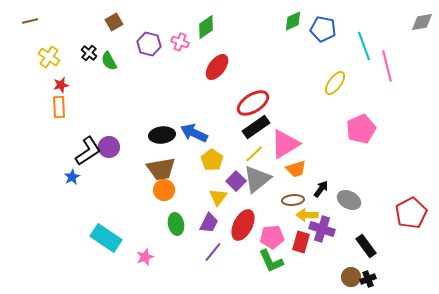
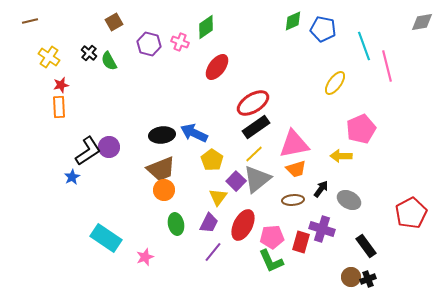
pink triangle at (285, 144): moved 9 px right; rotated 20 degrees clockwise
brown trapezoid at (161, 169): rotated 12 degrees counterclockwise
yellow arrow at (307, 215): moved 34 px right, 59 px up
